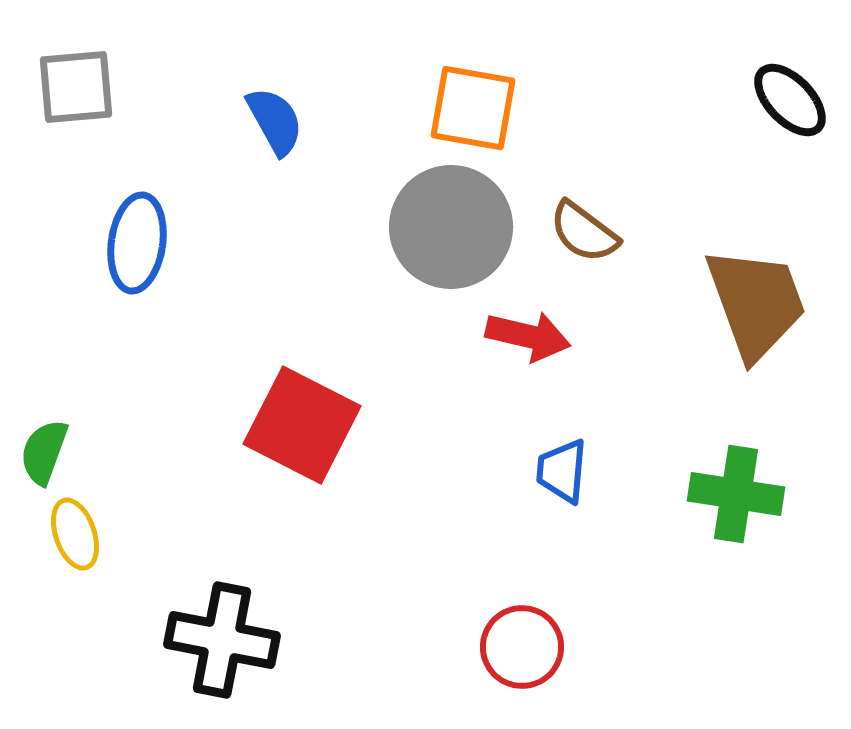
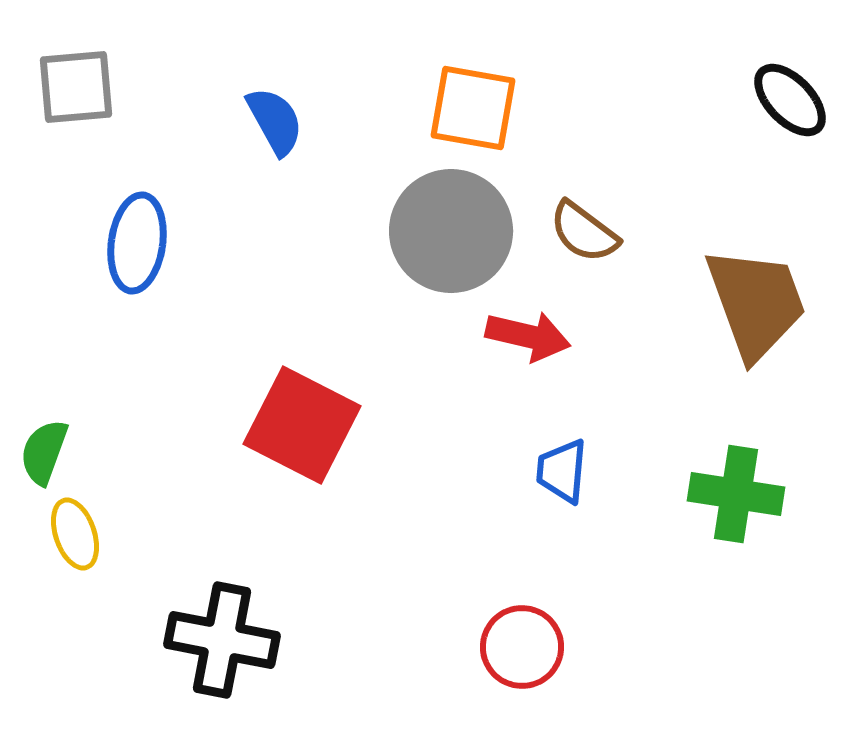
gray circle: moved 4 px down
